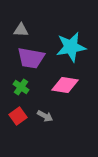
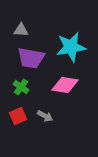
red square: rotated 12 degrees clockwise
